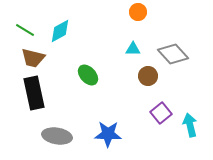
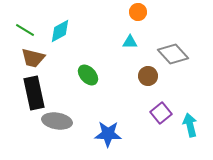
cyan triangle: moved 3 px left, 7 px up
gray ellipse: moved 15 px up
